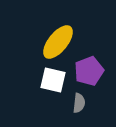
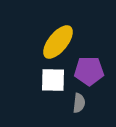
purple pentagon: rotated 20 degrees clockwise
white square: rotated 12 degrees counterclockwise
